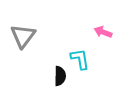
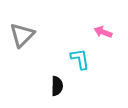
gray triangle: moved 1 px left, 1 px up; rotated 8 degrees clockwise
black semicircle: moved 3 px left, 10 px down
